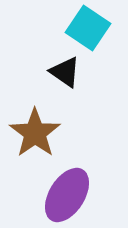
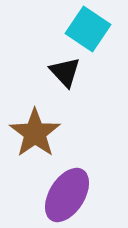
cyan square: moved 1 px down
black triangle: rotated 12 degrees clockwise
